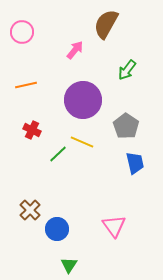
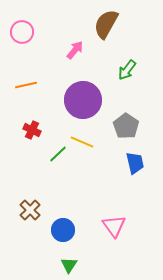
blue circle: moved 6 px right, 1 px down
